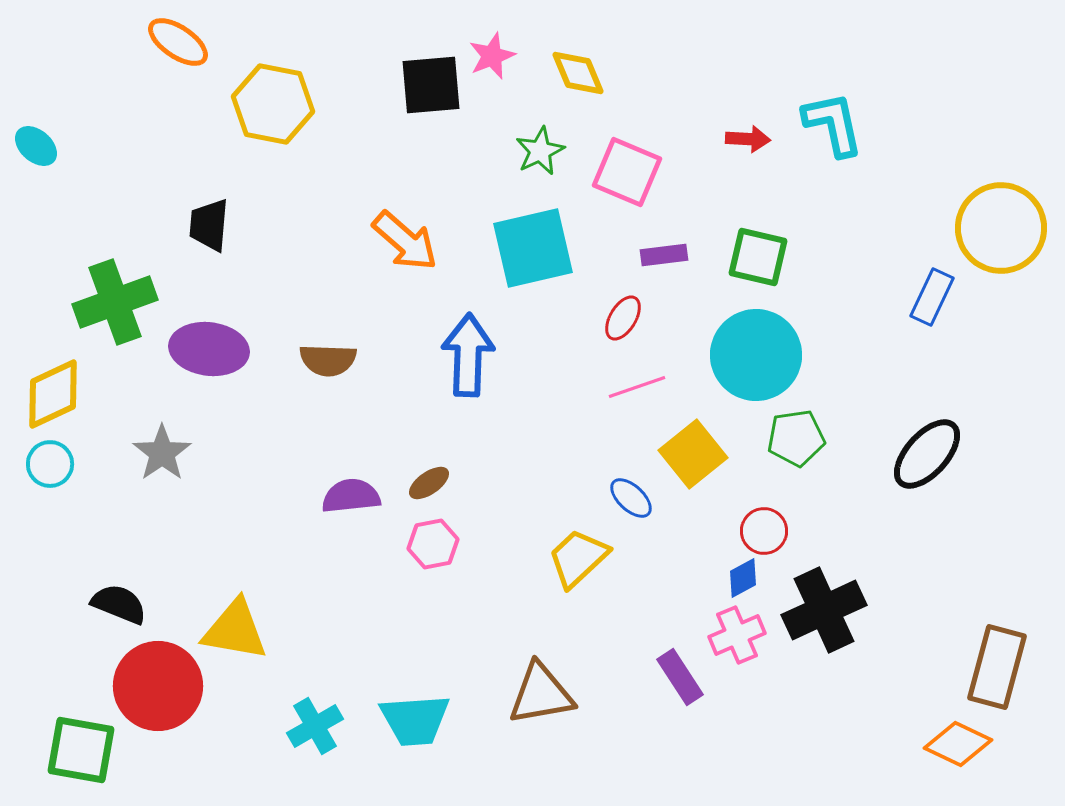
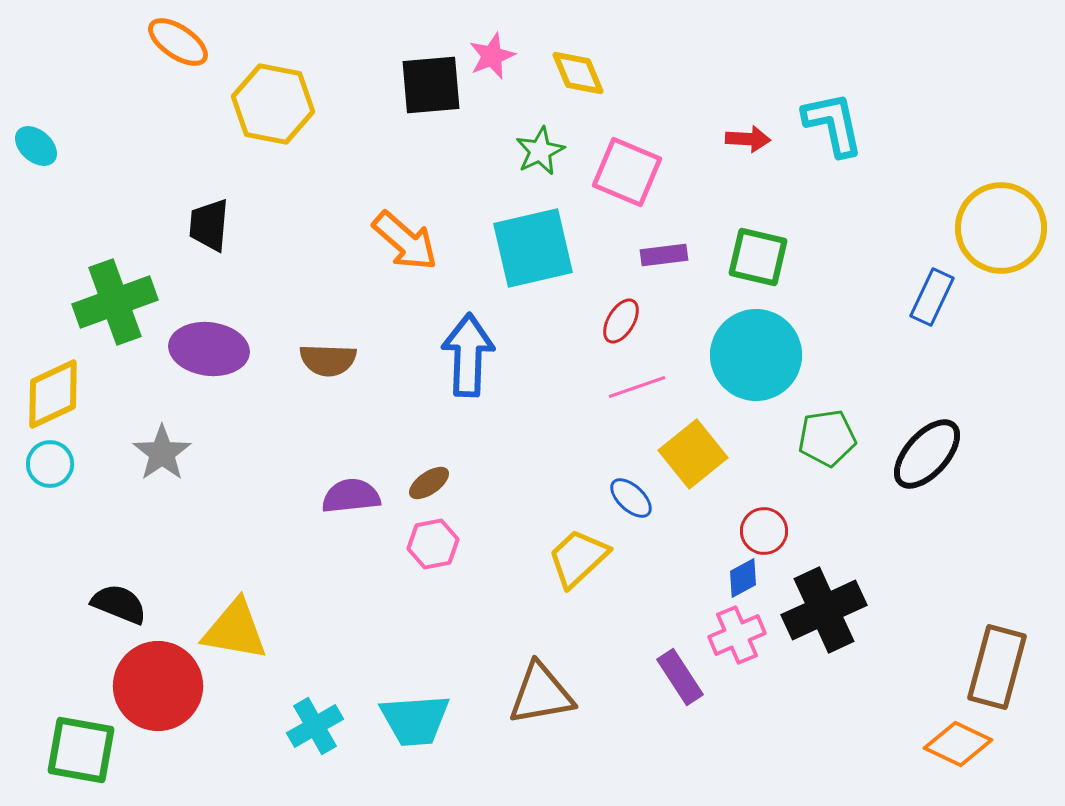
red ellipse at (623, 318): moved 2 px left, 3 px down
green pentagon at (796, 438): moved 31 px right
